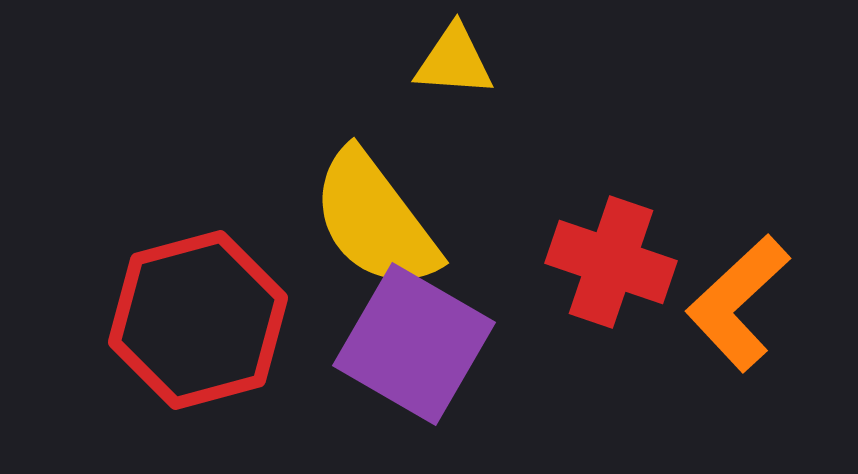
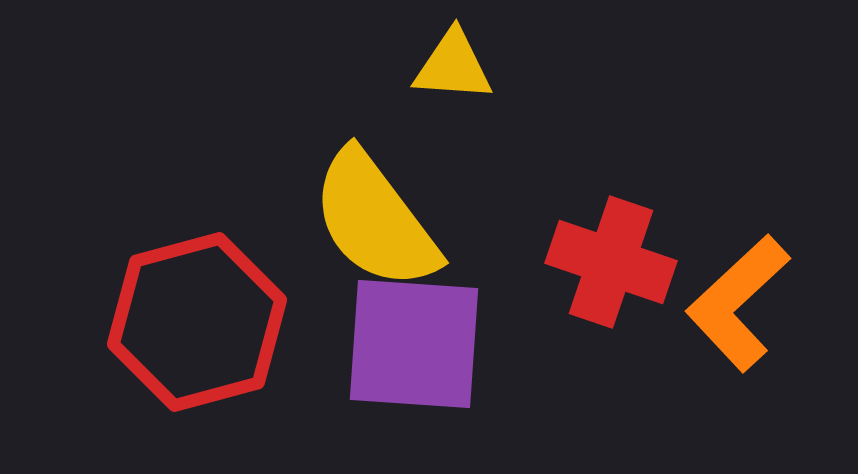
yellow triangle: moved 1 px left, 5 px down
red hexagon: moved 1 px left, 2 px down
purple square: rotated 26 degrees counterclockwise
